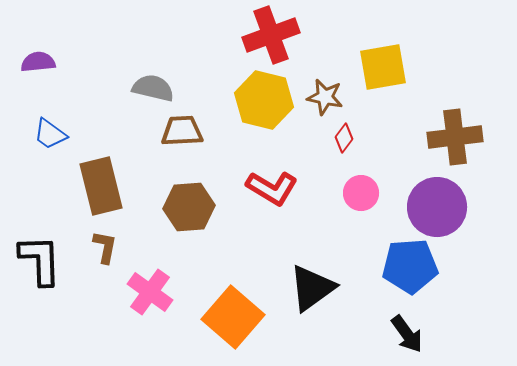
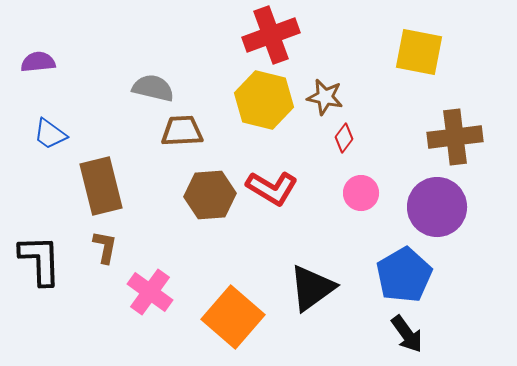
yellow square: moved 36 px right, 15 px up; rotated 21 degrees clockwise
brown hexagon: moved 21 px right, 12 px up
blue pentagon: moved 6 px left, 9 px down; rotated 26 degrees counterclockwise
